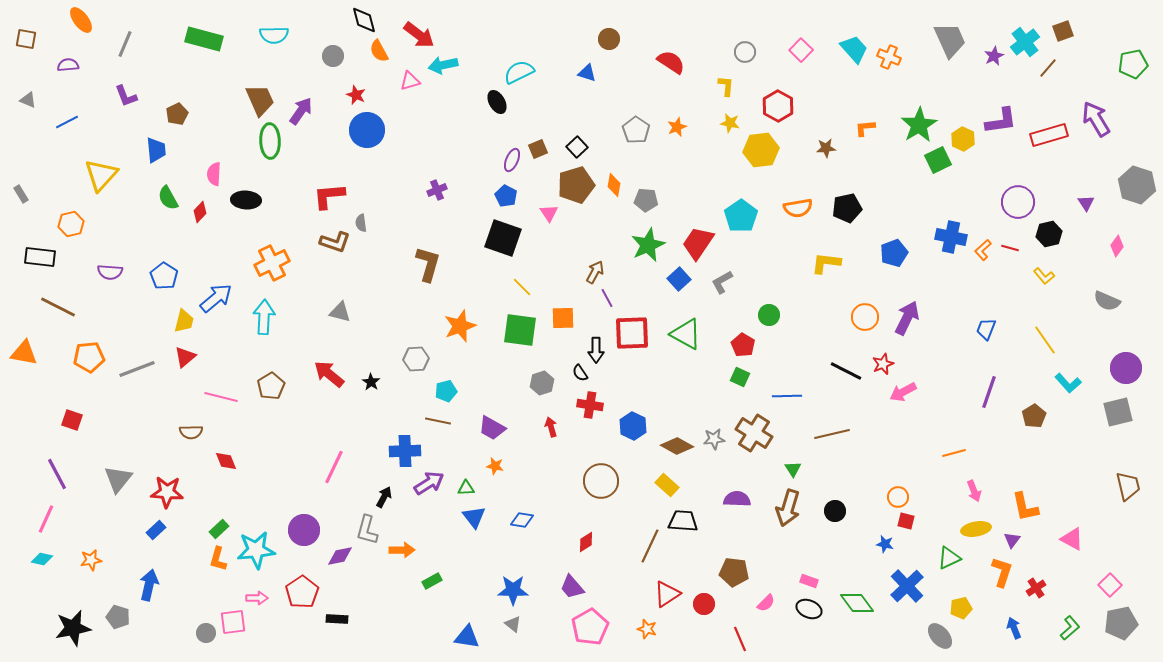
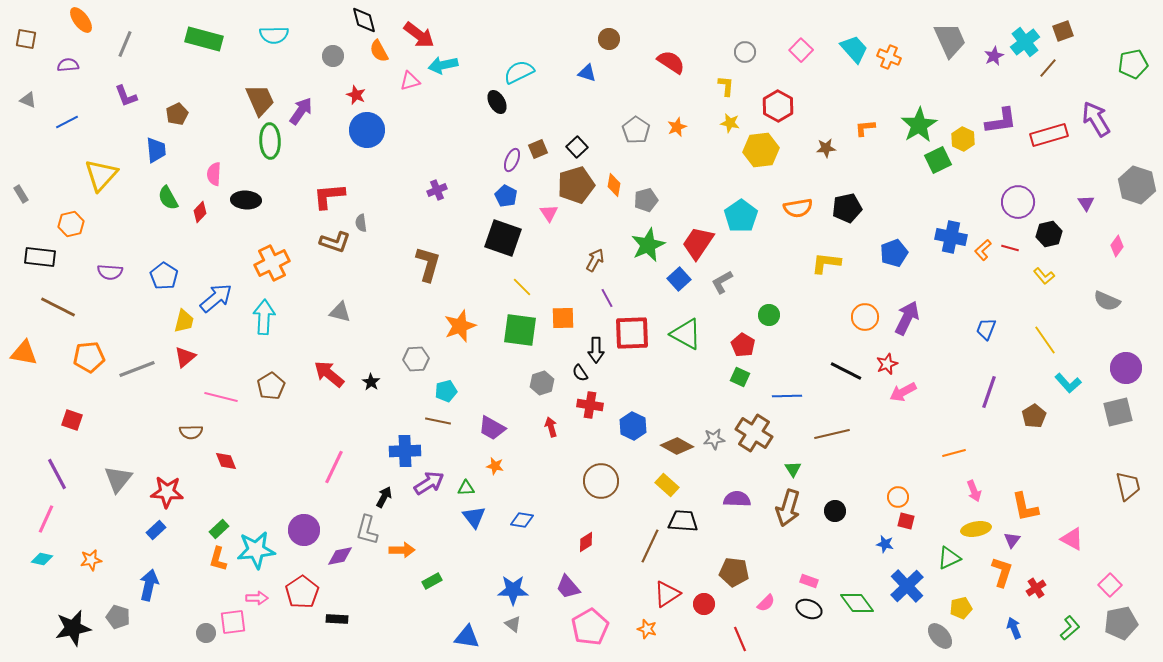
gray pentagon at (646, 200): rotated 20 degrees counterclockwise
brown arrow at (595, 272): moved 12 px up
red star at (883, 364): moved 4 px right
purple trapezoid at (572, 587): moved 4 px left
